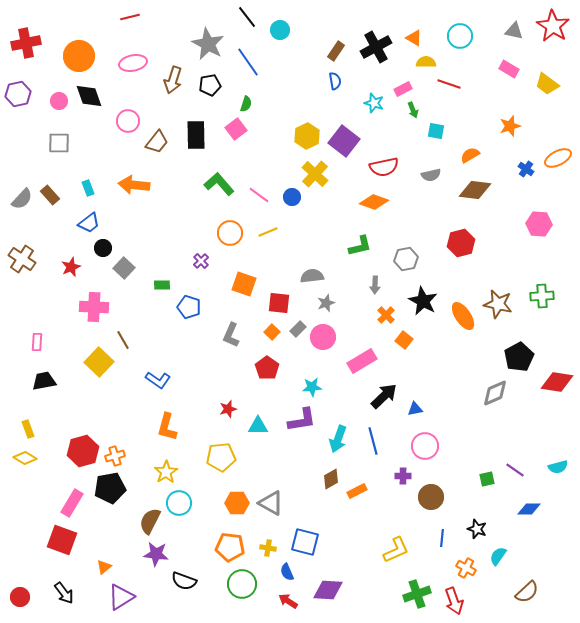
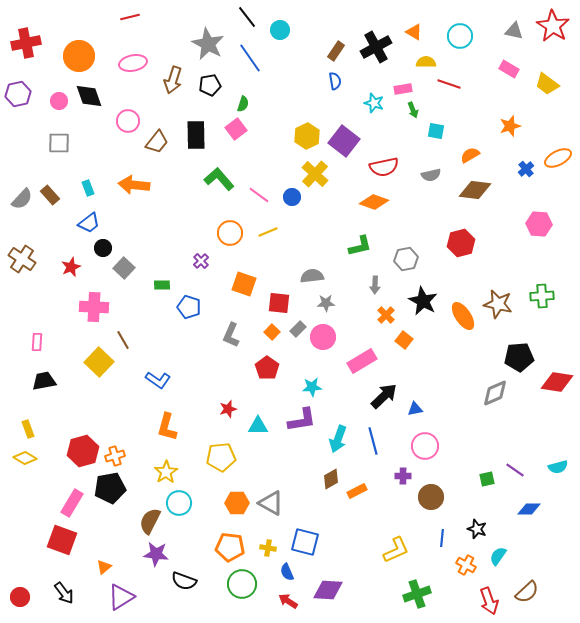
orange triangle at (414, 38): moved 6 px up
blue line at (248, 62): moved 2 px right, 4 px up
pink rectangle at (403, 89): rotated 18 degrees clockwise
green semicircle at (246, 104): moved 3 px left
blue cross at (526, 169): rotated 14 degrees clockwise
green L-shape at (219, 184): moved 5 px up
gray star at (326, 303): rotated 18 degrees clockwise
black pentagon at (519, 357): rotated 24 degrees clockwise
orange cross at (466, 568): moved 3 px up
red arrow at (454, 601): moved 35 px right
